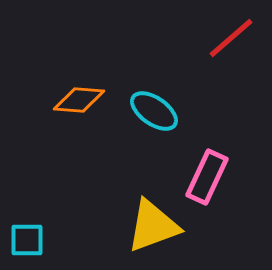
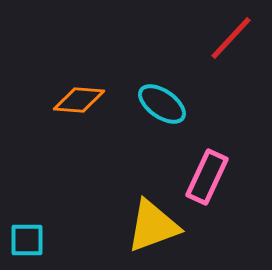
red line: rotated 6 degrees counterclockwise
cyan ellipse: moved 8 px right, 7 px up
